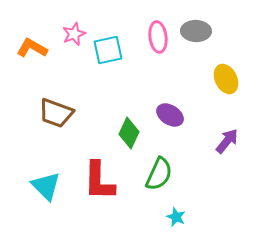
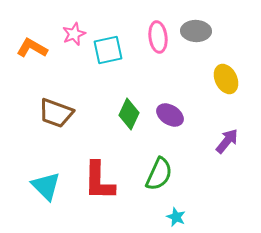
green diamond: moved 19 px up
